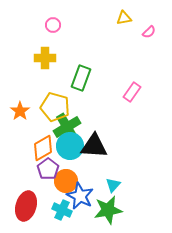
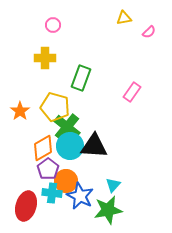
green cross: rotated 20 degrees counterclockwise
cyan cross: moved 10 px left, 17 px up; rotated 18 degrees counterclockwise
